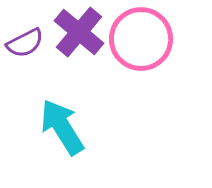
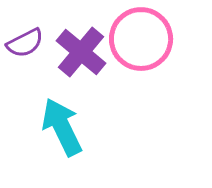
purple cross: moved 2 px right, 20 px down
cyan arrow: rotated 6 degrees clockwise
